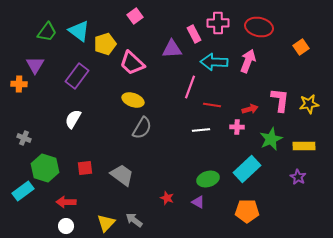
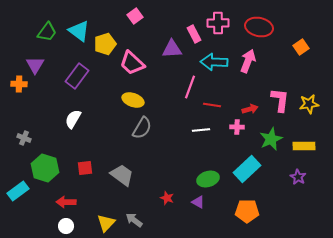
cyan rectangle at (23, 191): moved 5 px left
